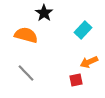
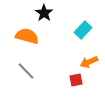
orange semicircle: moved 1 px right, 1 px down
gray line: moved 2 px up
